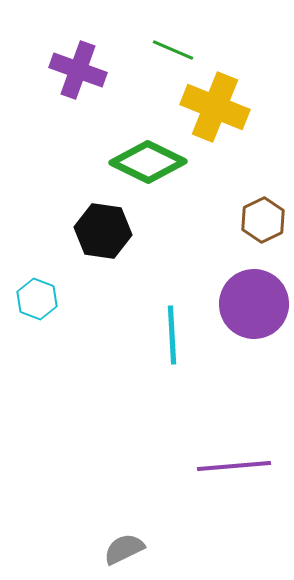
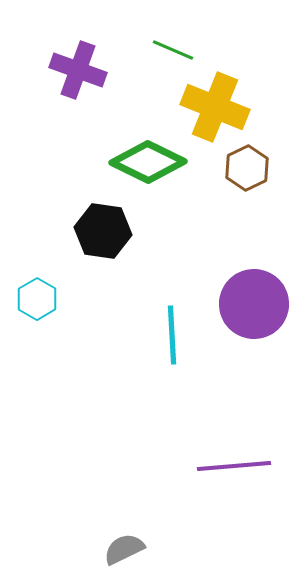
brown hexagon: moved 16 px left, 52 px up
cyan hexagon: rotated 9 degrees clockwise
